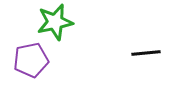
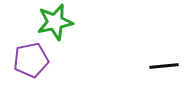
black line: moved 18 px right, 13 px down
